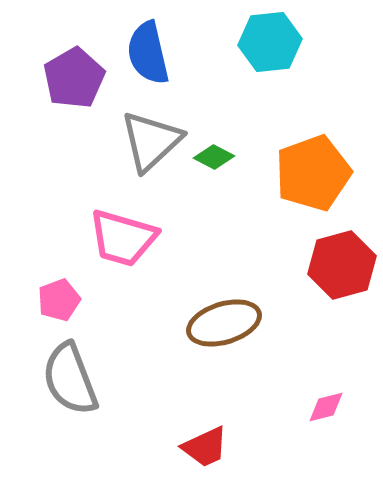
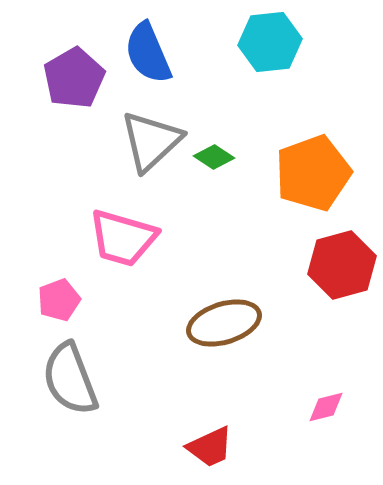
blue semicircle: rotated 10 degrees counterclockwise
green diamond: rotated 6 degrees clockwise
red trapezoid: moved 5 px right
